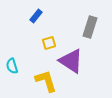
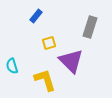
purple triangle: rotated 12 degrees clockwise
yellow L-shape: moved 1 px left, 1 px up
